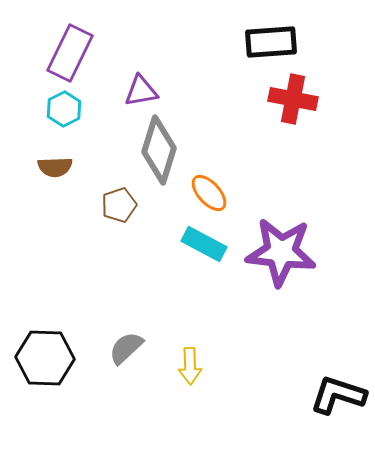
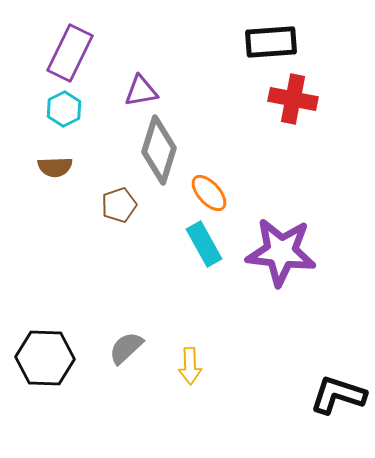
cyan rectangle: rotated 33 degrees clockwise
